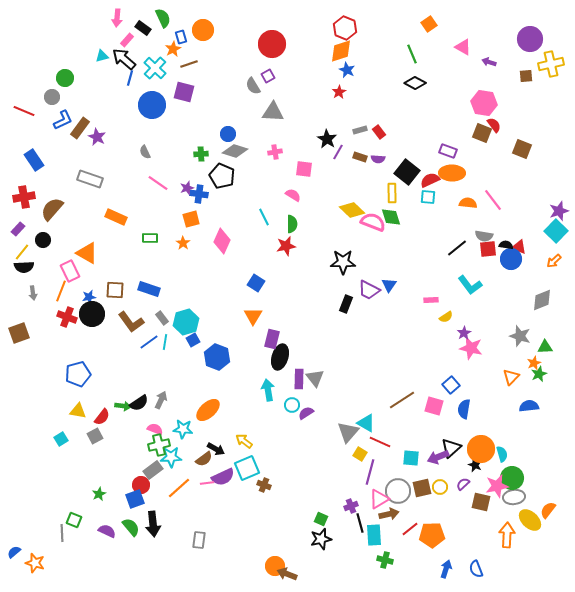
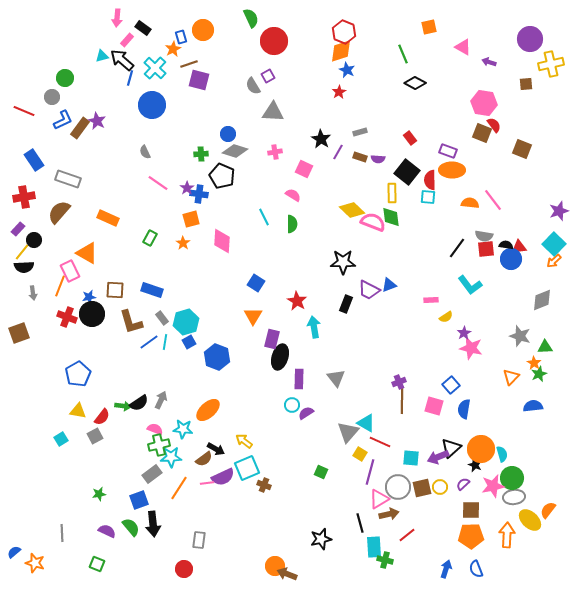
green semicircle at (163, 18): moved 88 px right
orange square at (429, 24): moved 3 px down; rotated 21 degrees clockwise
red hexagon at (345, 28): moved 1 px left, 4 px down
red circle at (272, 44): moved 2 px right, 3 px up
green line at (412, 54): moved 9 px left
black arrow at (124, 59): moved 2 px left, 1 px down
brown square at (526, 76): moved 8 px down
purple square at (184, 92): moved 15 px right, 12 px up
gray rectangle at (360, 130): moved 2 px down
red rectangle at (379, 132): moved 31 px right, 6 px down
purple star at (97, 137): moved 16 px up
black star at (327, 139): moved 6 px left
pink square at (304, 169): rotated 18 degrees clockwise
orange ellipse at (452, 173): moved 3 px up
gray rectangle at (90, 179): moved 22 px left
red semicircle at (430, 180): rotated 66 degrees counterclockwise
purple star at (187, 188): rotated 16 degrees counterclockwise
orange semicircle at (468, 203): moved 2 px right
brown semicircle at (52, 209): moved 7 px right, 3 px down
orange rectangle at (116, 217): moved 8 px left, 1 px down
green diamond at (391, 217): rotated 10 degrees clockwise
cyan square at (556, 231): moved 2 px left, 13 px down
green rectangle at (150, 238): rotated 63 degrees counterclockwise
black circle at (43, 240): moved 9 px left
pink diamond at (222, 241): rotated 20 degrees counterclockwise
red star at (286, 246): moved 11 px right, 55 px down; rotated 30 degrees counterclockwise
red triangle at (519, 247): rotated 28 degrees counterclockwise
black line at (457, 248): rotated 15 degrees counterclockwise
red square at (488, 249): moved 2 px left
blue triangle at (389, 285): rotated 35 degrees clockwise
blue rectangle at (149, 289): moved 3 px right, 1 px down
orange line at (61, 291): moved 1 px left, 5 px up
brown L-shape at (131, 322): rotated 20 degrees clockwise
blue square at (193, 340): moved 4 px left, 2 px down
orange star at (534, 363): rotated 16 degrees counterclockwise
blue pentagon at (78, 374): rotated 15 degrees counterclockwise
gray triangle at (315, 378): moved 21 px right
cyan arrow at (268, 390): moved 46 px right, 63 px up
brown line at (402, 400): rotated 56 degrees counterclockwise
blue semicircle at (529, 406): moved 4 px right
gray rectangle at (153, 470): moved 1 px left, 4 px down
red circle at (141, 485): moved 43 px right, 84 px down
pink star at (497, 486): moved 4 px left
orange line at (179, 488): rotated 15 degrees counterclockwise
gray circle at (398, 491): moved 4 px up
green star at (99, 494): rotated 16 degrees clockwise
blue square at (135, 499): moved 4 px right, 1 px down
brown square at (481, 502): moved 10 px left, 8 px down; rotated 12 degrees counterclockwise
purple cross at (351, 506): moved 48 px right, 124 px up
green square at (321, 519): moved 47 px up
green square at (74, 520): moved 23 px right, 44 px down
red line at (410, 529): moved 3 px left, 6 px down
cyan rectangle at (374, 535): moved 12 px down
orange pentagon at (432, 535): moved 39 px right, 1 px down
